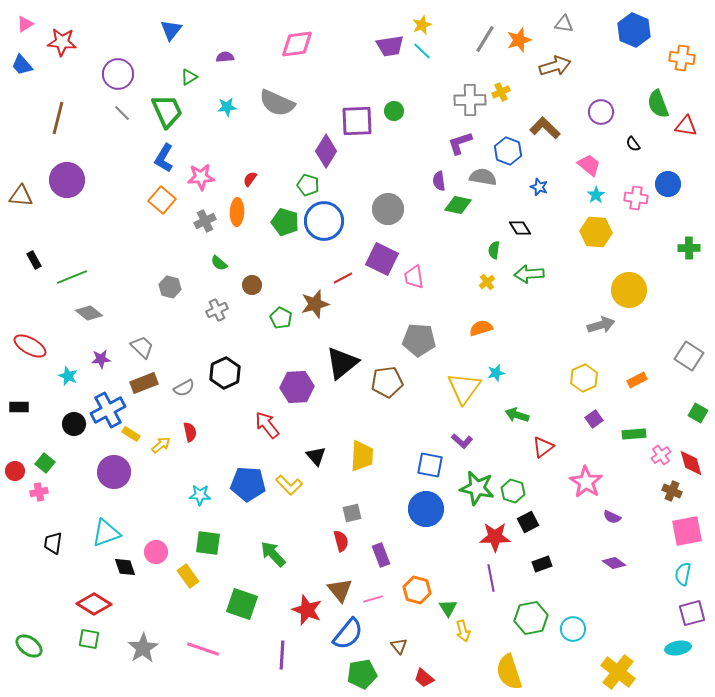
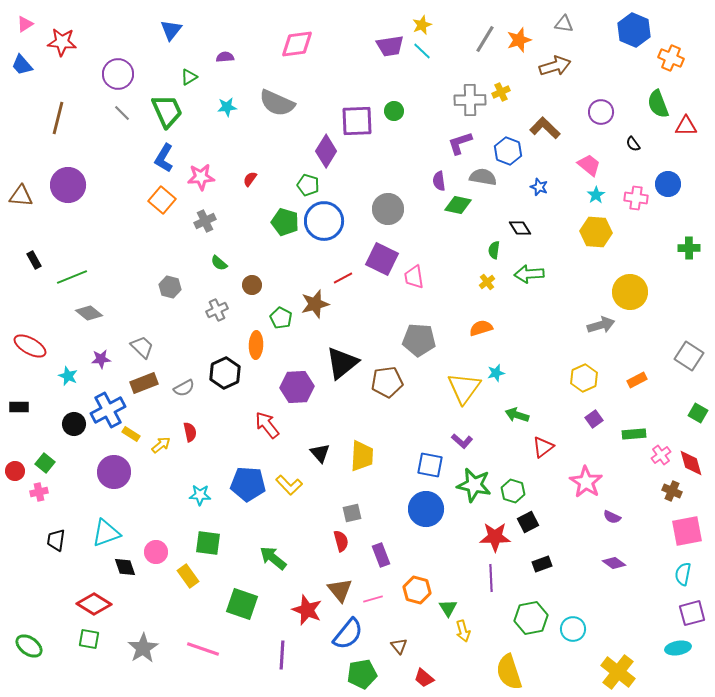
orange cross at (682, 58): moved 11 px left; rotated 15 degrees clockwise
red triangle at (686, 126): rotated 10 degrees counterclockwise
purple circle at (67, 180): moved 1 px right, 5 px down
orange ellipse at (237, 212): moved 19 px right, 133 px down
yellow circle at (629, 290): moved 1 px right, 2 px down
black triangle at (316, 456): moved 4 px right, 3 px up
green star at (477, 488): moved 3 px left, 3 px up
black trapezoid at (53, 543): moved 3 px right, 3 px up
green arrow at (273, 554): moved 4 px down; rotated 8 degrees counterclockwise
purple line at (491, 578): rotated 8 degrees clockwise
